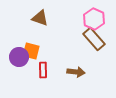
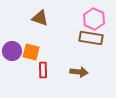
brown rectangle: moved 3 px left, 1 px up; rotated 40 degrees counterclockwise
orange square: moved 1 px down
purple circle: moved 7 px left, 6 px up
brown arrow: moved 3 px right
